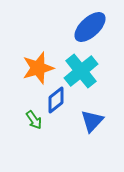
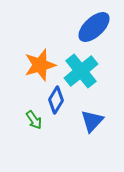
blue ellipse: moved 4 px right
orange star: moved 2 px right, 3 px up
blue diamond: rotated 20 degrees counterclockwise
